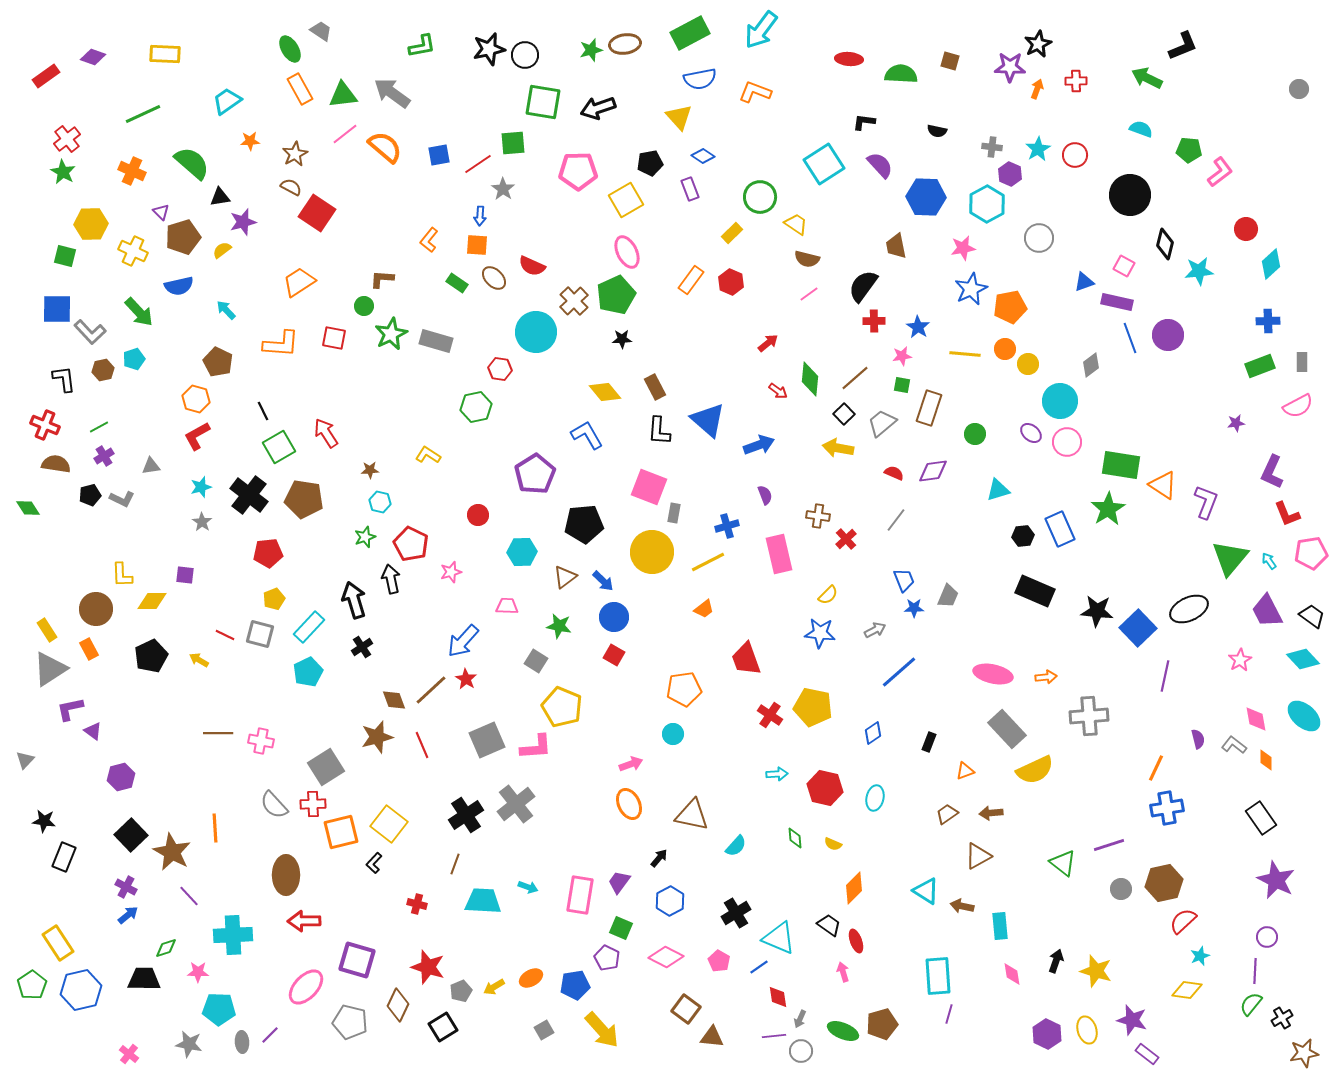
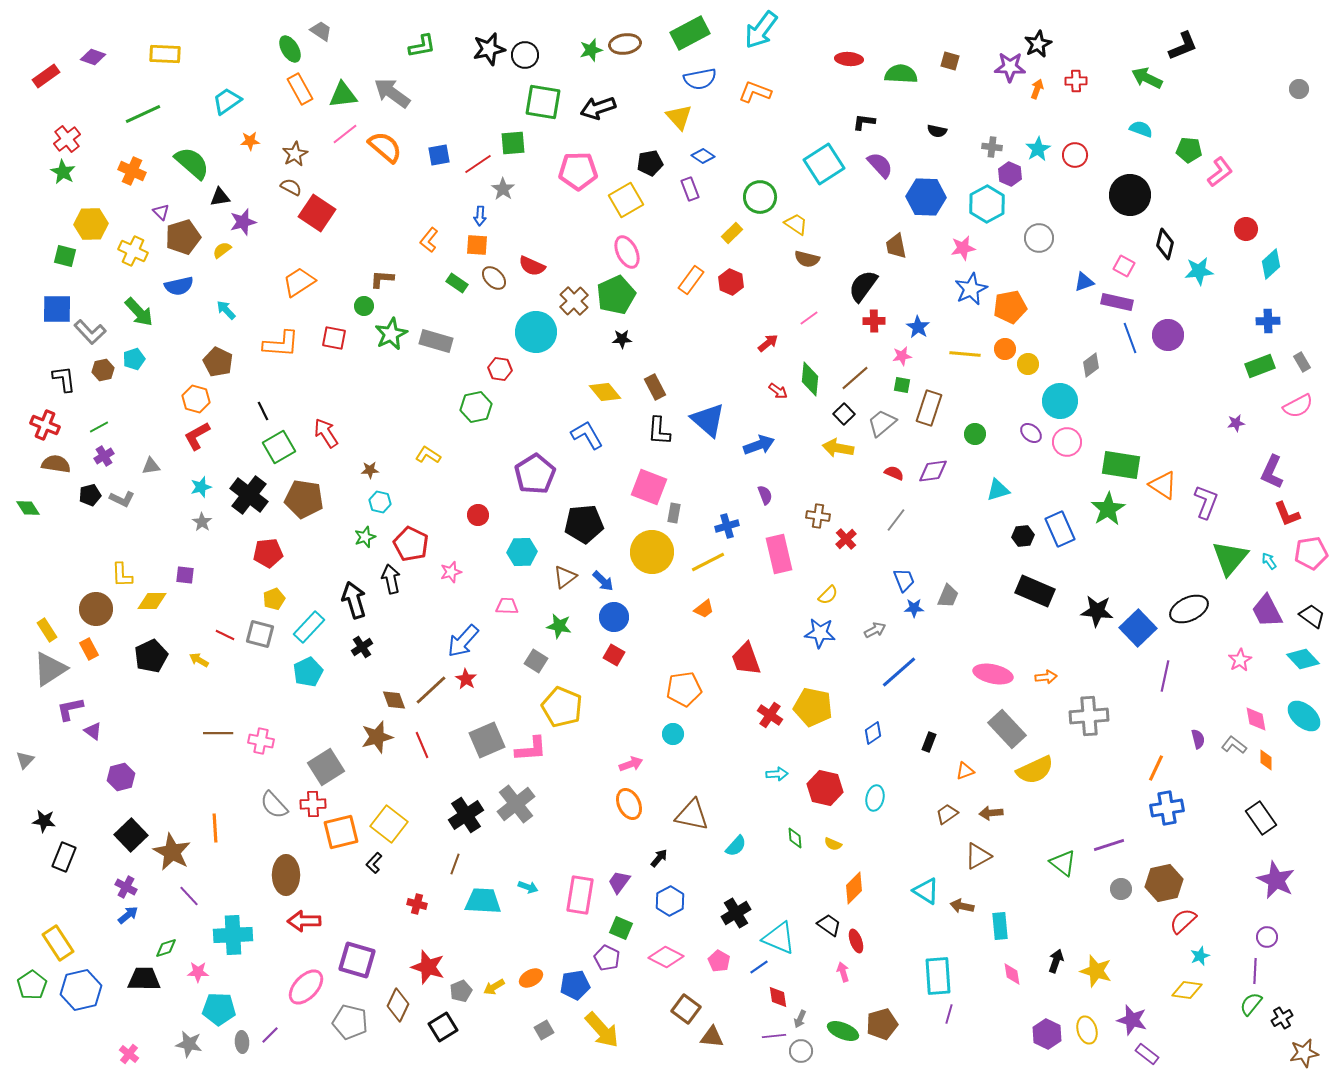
pink line at (809, 294): moved 24 px down
gray rectangle at (1302, 362): rotated 30 degrees counterclockwise
pink L-shape at (536, 747): moved 5 px left, 2 px down
